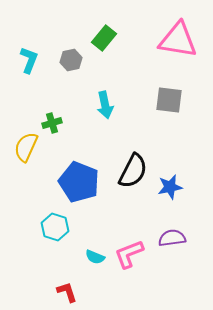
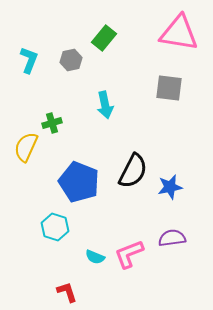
pink triangle: moved 1 px right, 7 px up
gray square: moved 12 px up
